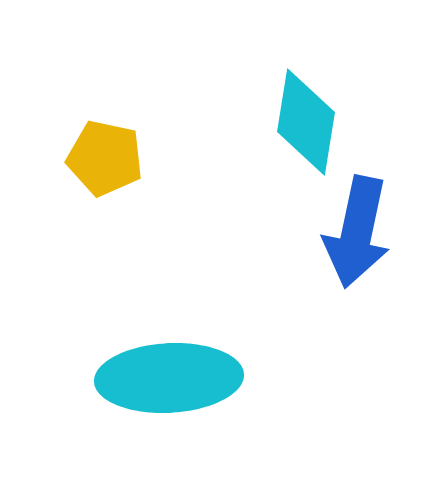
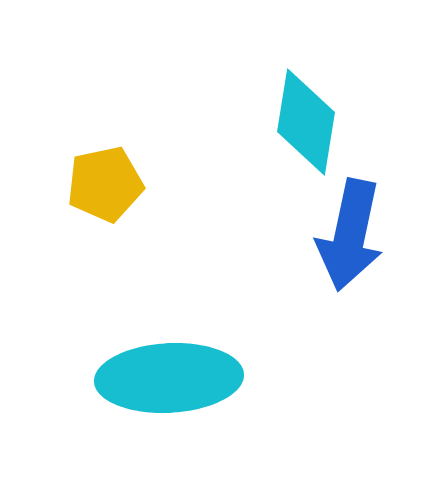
yellow pentagon: moved 26 px down; rotated 24 degrees counterclockwise
blue arrow: moved 7 px left, 3 px down
